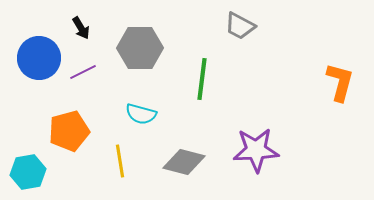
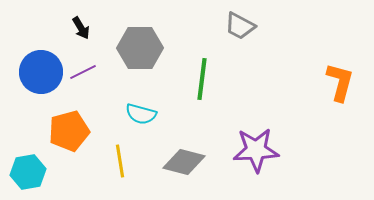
blue circle: moved 2 px right, 14 px down
